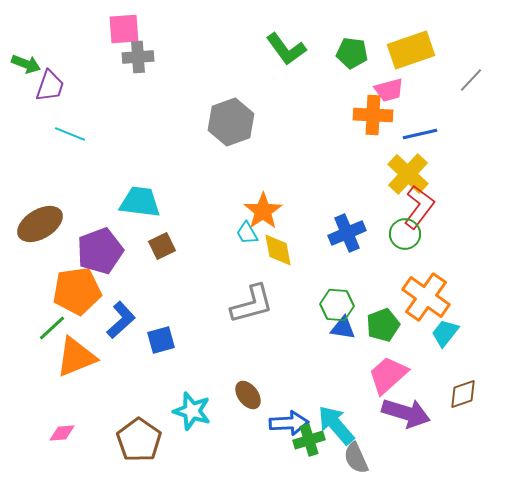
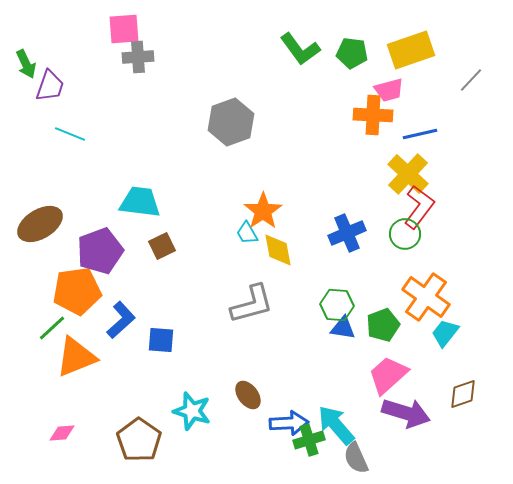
green L-shape at (286, 49): moved 14 px right
green arrow at (26, 64): rotated 44 degrees clockwise
blue square at (161, 340): rotated 20 degrees clockwise
